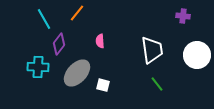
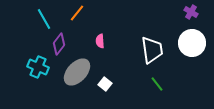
purple cross: moved 8 px right, 4 px up; rotated 24 degrees clockwise
white circle: moved 5 px left, 12 px up
cyan cross: rotated 20 degrees clockwise
gray ellipse: moved 1 px up
white square: moved 2 px right, 1 px up; rotated 24 degrees clockwise
